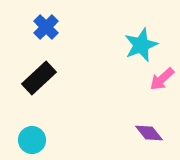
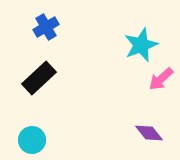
blue cross: rotated 15 degrees clockwise
pink arrow: moved 1 px left
